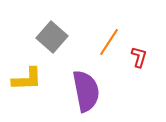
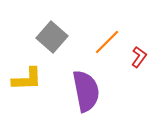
orange line: moved 2 px left; rotated 12 degrees clockwise
red L-shape: rotated 20 degrees clockwise
